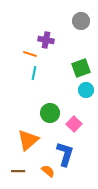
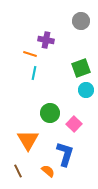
orange triangle: rotated 20 degrees counterclockwise
brown line: rotated 64 degrees clockwise
